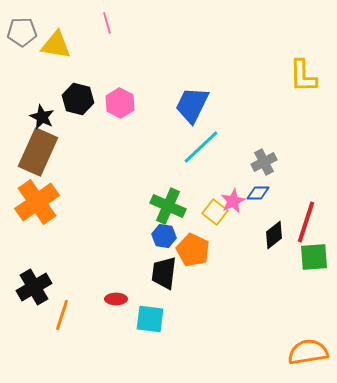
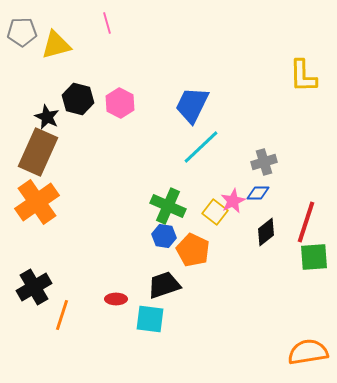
yellow triangle: rotated 24 degrees counterclockwise
black star: moved 5 px right
gray cross: rotated 10 degrees clockwise
black diamond: moved 8 px left, 3 px up
black trapezoid: moved 12 px down; rotated 64 degrees clockwise
